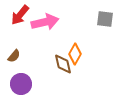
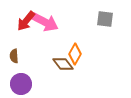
red arrow: moved 6 px right, 6 px down
pink arrow: rotated 40 degrees clockwise
brown semicircle: rotated 136 degrees clockwise
brown diamond: rotated 25 degrees counterclockwise
